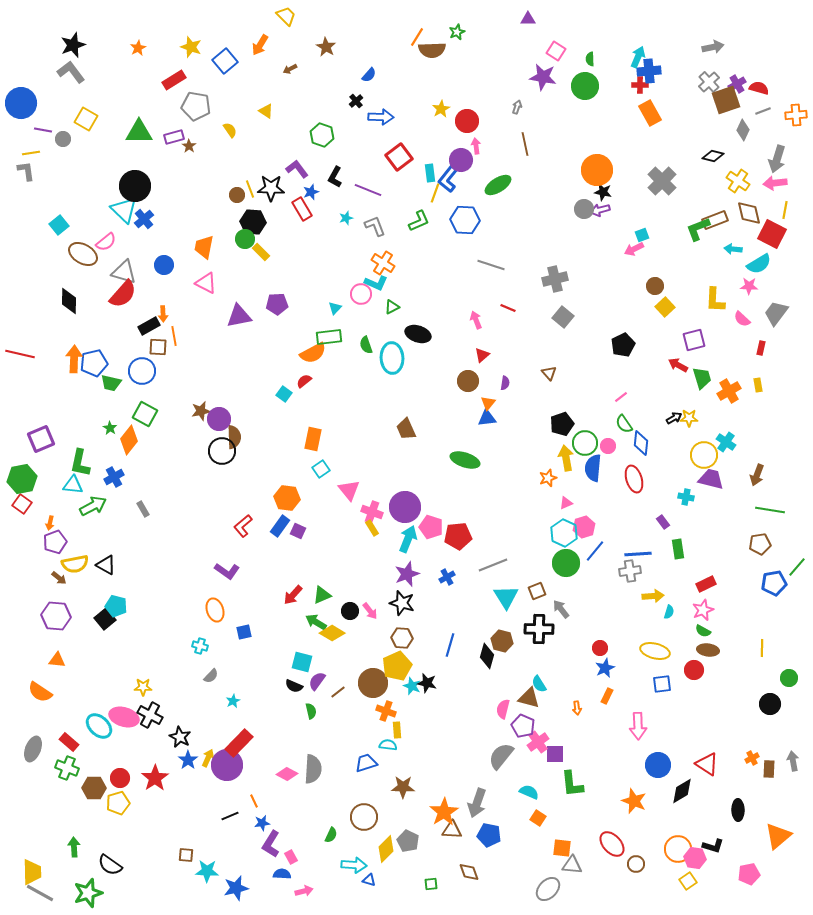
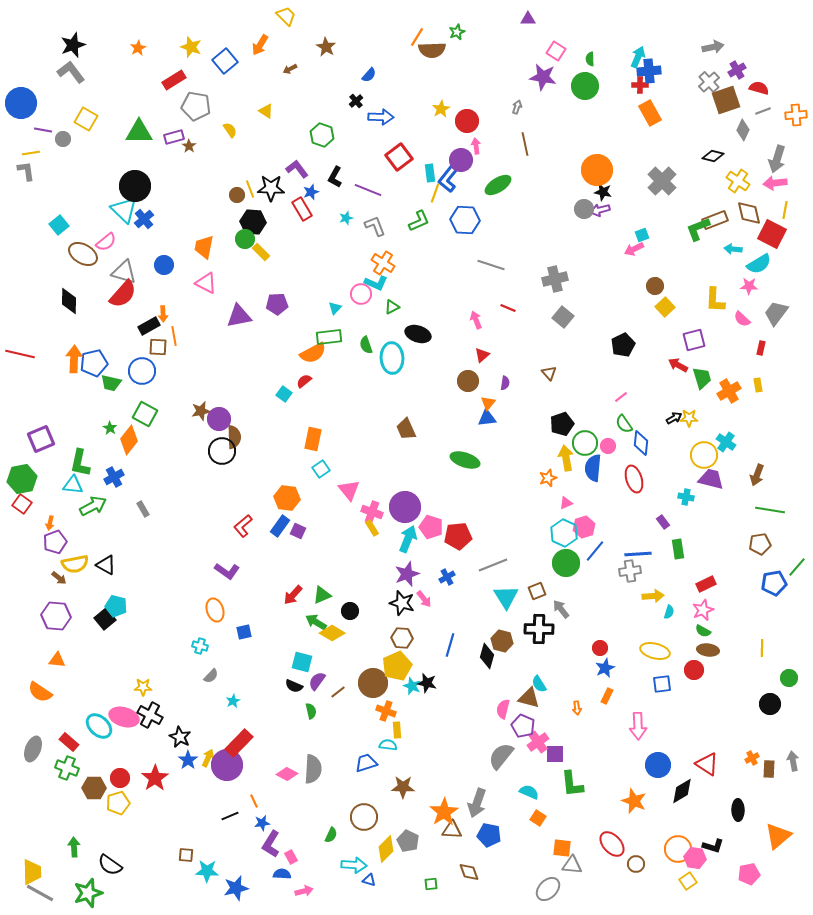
purple cross at (737, 84): moved 14 px up
pink arrow at (370, 611): moved 54 px right, 12 px up
